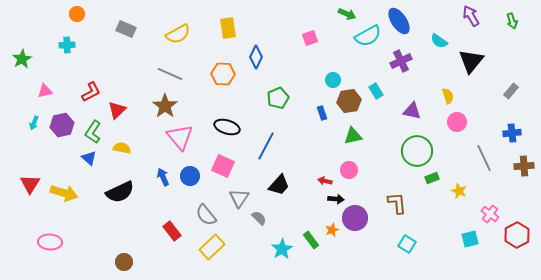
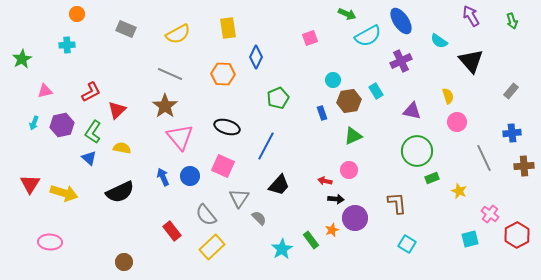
blue ellipse at (399, 21): moved 2 px right
black triangle at (471, 61): rotated 20 degrees counterclockwise
green triangle at (353, 136): rotated 12 degrees counterclockwise
